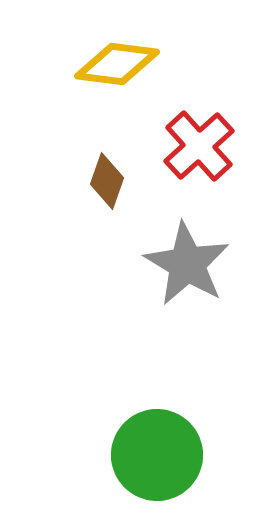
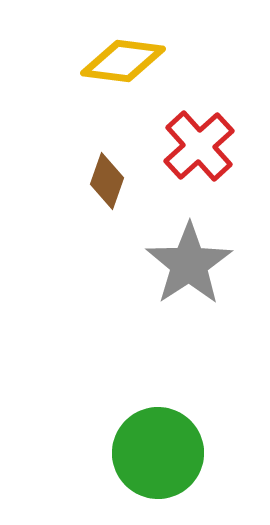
yellow diamond: moved 6 px right, 3 px up
gray star: moved 2 px right; rotated 8 degrees clockwise
green circle: moved 1 px right, 2 px up
